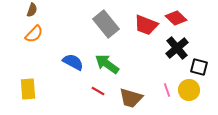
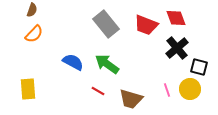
red diamond: rotated 25 degrees clockwise
yellow circle: moved 1 px right, 1 px up
brown trapezoid: moved 1 px down
